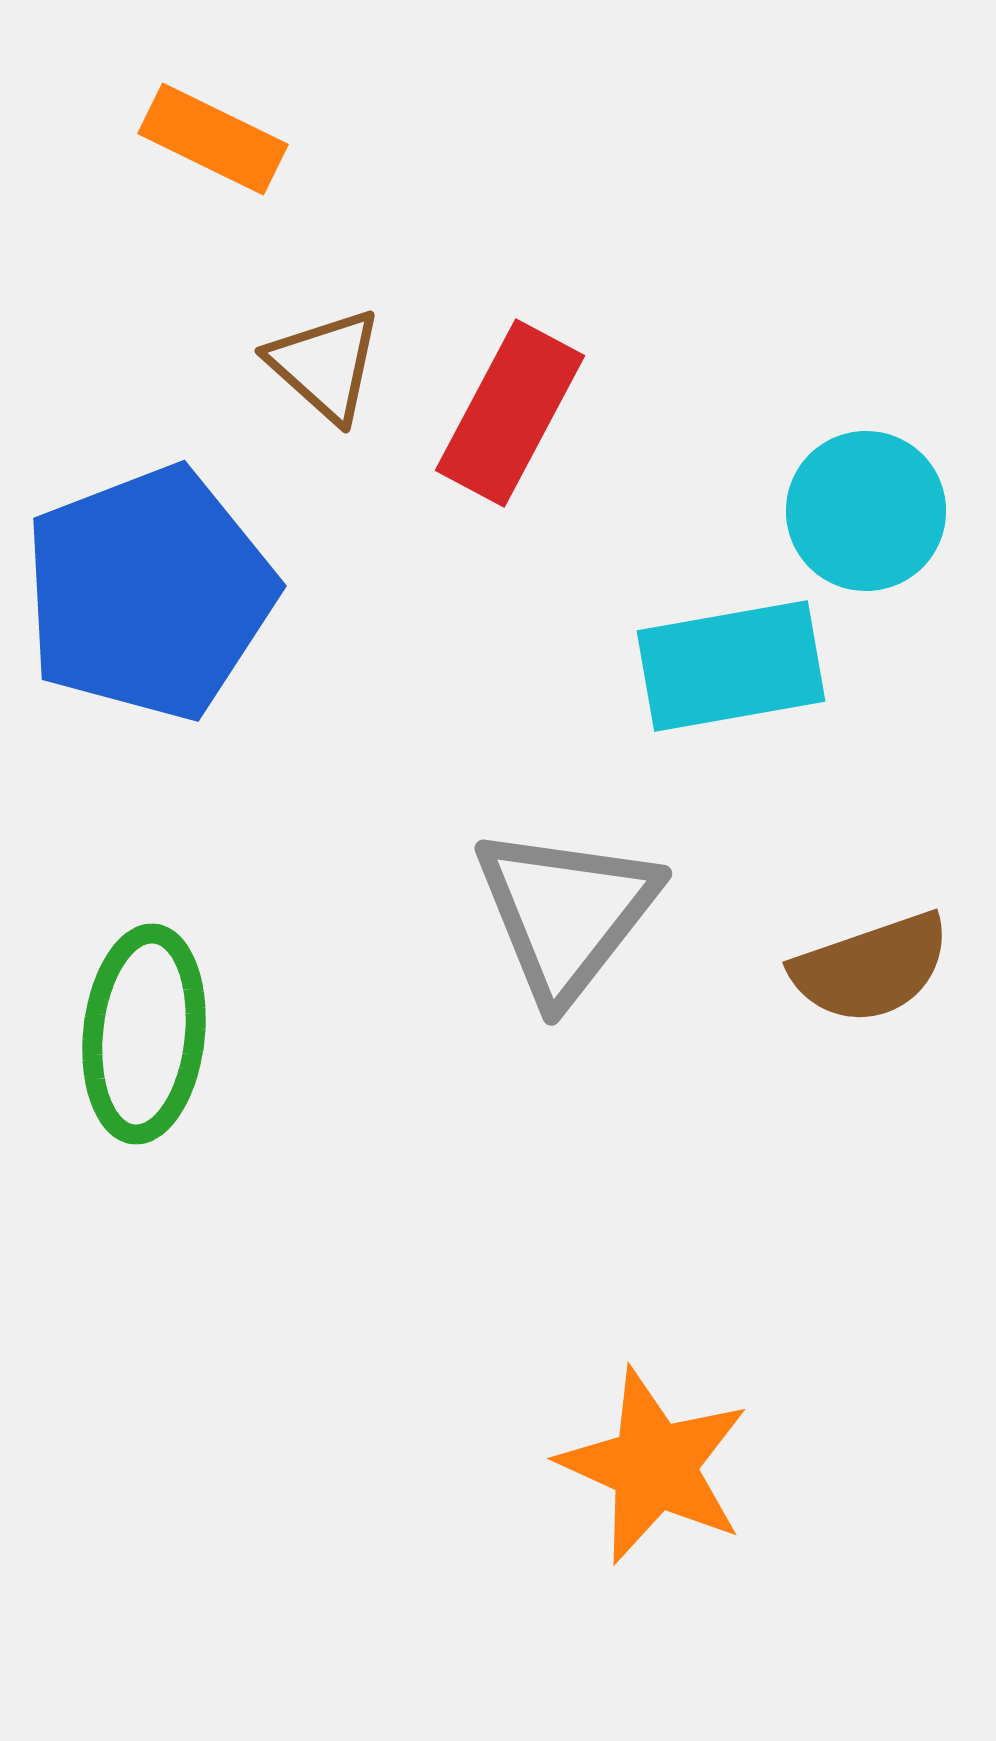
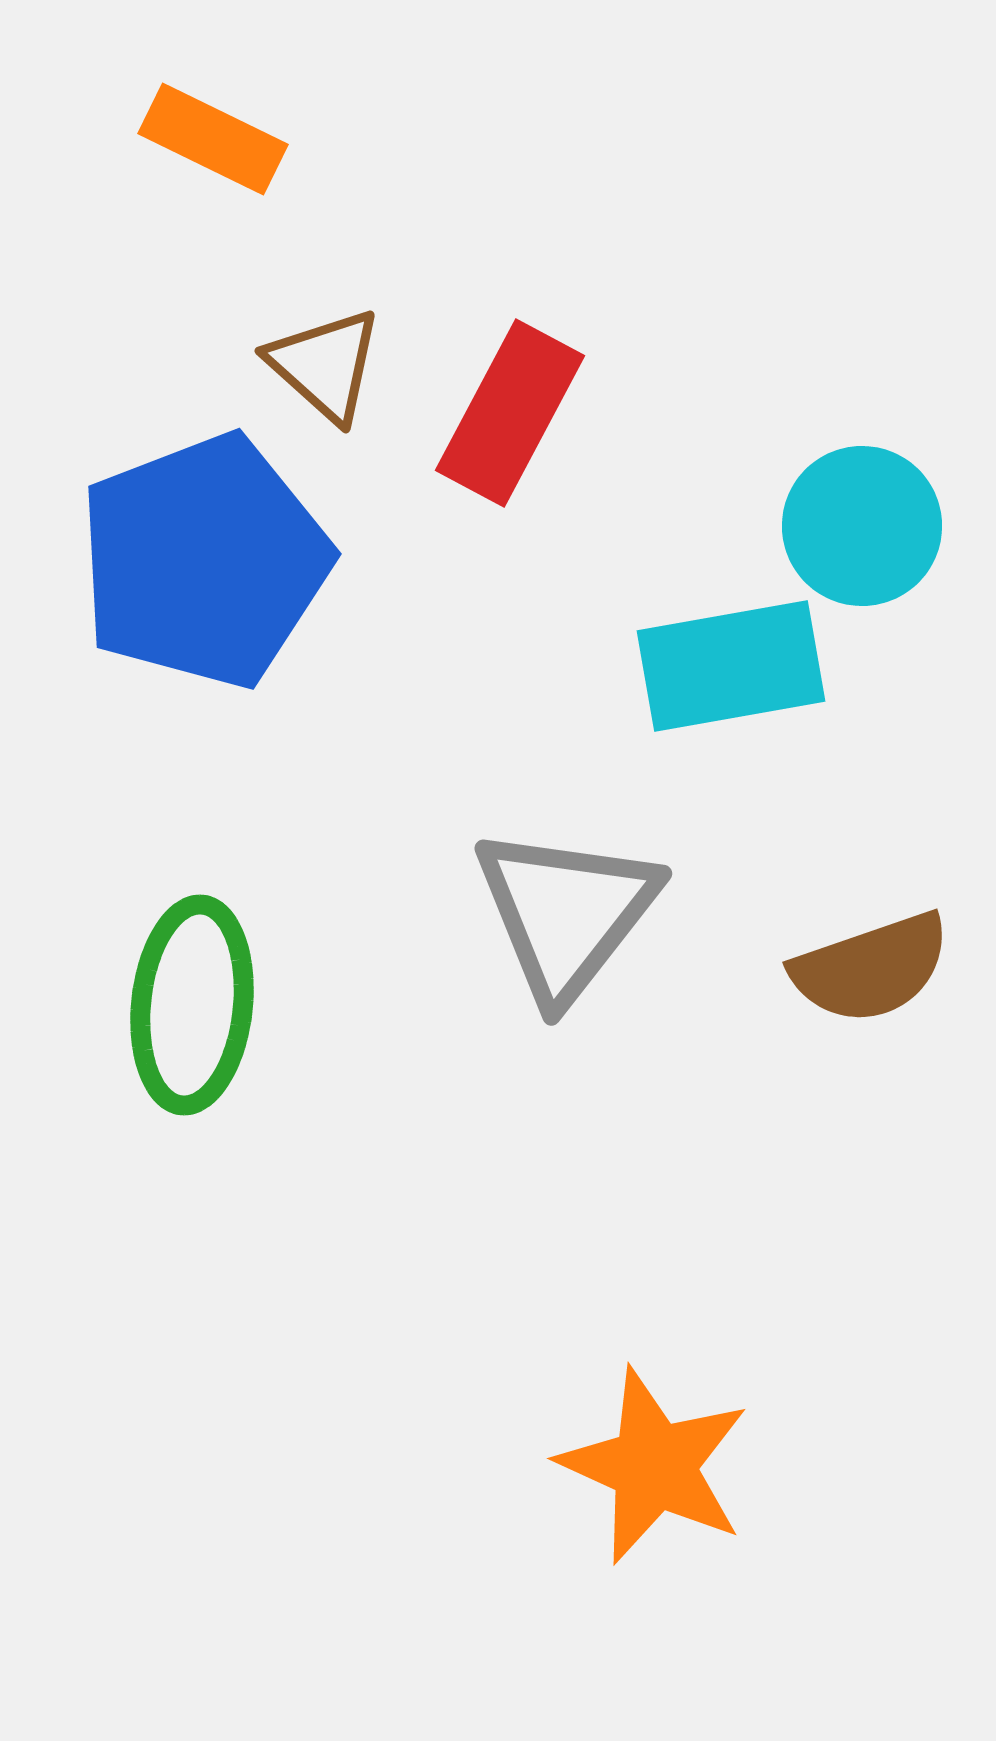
cyan circle: moved 4 px left, 15 px down
blue pentagon: moved 55 px right, 32 px up
green ellipse: moved 48 px right, 29 px up
